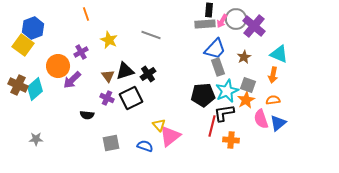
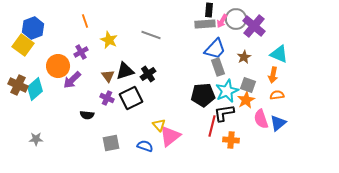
orange line at (86, 14): moved 1 px left, 7 px down
orange semicircle at (273, 100): moved 4 px right, 5 px up
